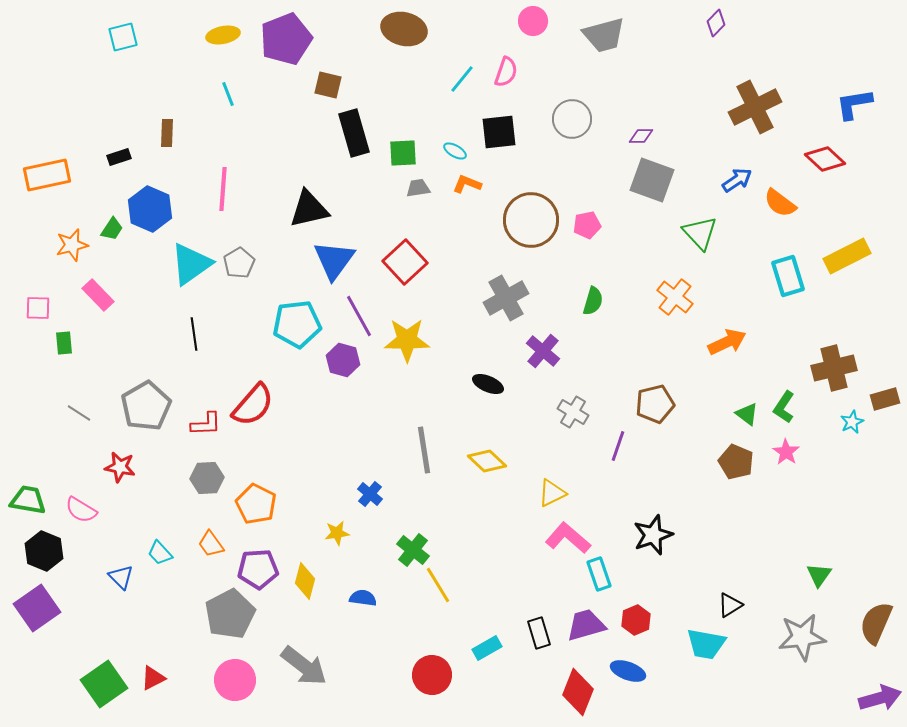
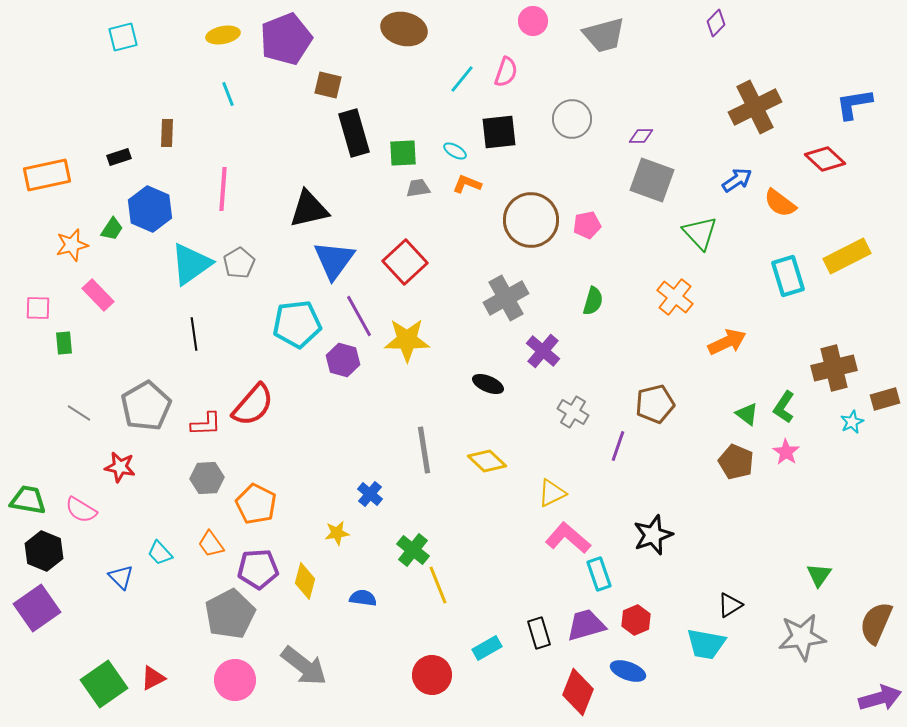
yellow line at (438, 585): rotated 9 degrees clockwise
